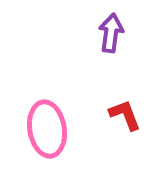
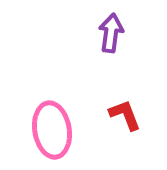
pink ellipse: moved 5 px right, 1 px down
